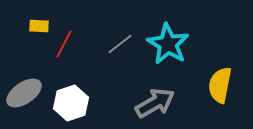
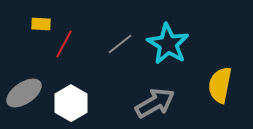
yellow rectangle: moved 2 px right, 2 px up
white hexagon: rotated 12 degrees counterclockwise
